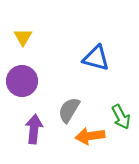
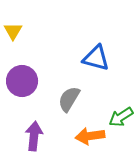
yellow triangle: moved 10 px left, 6 px up
gray semicircle: moved 11 px up
green arrow: rotated 85 degrees clockwise
purple arrow: moved 7 px down
